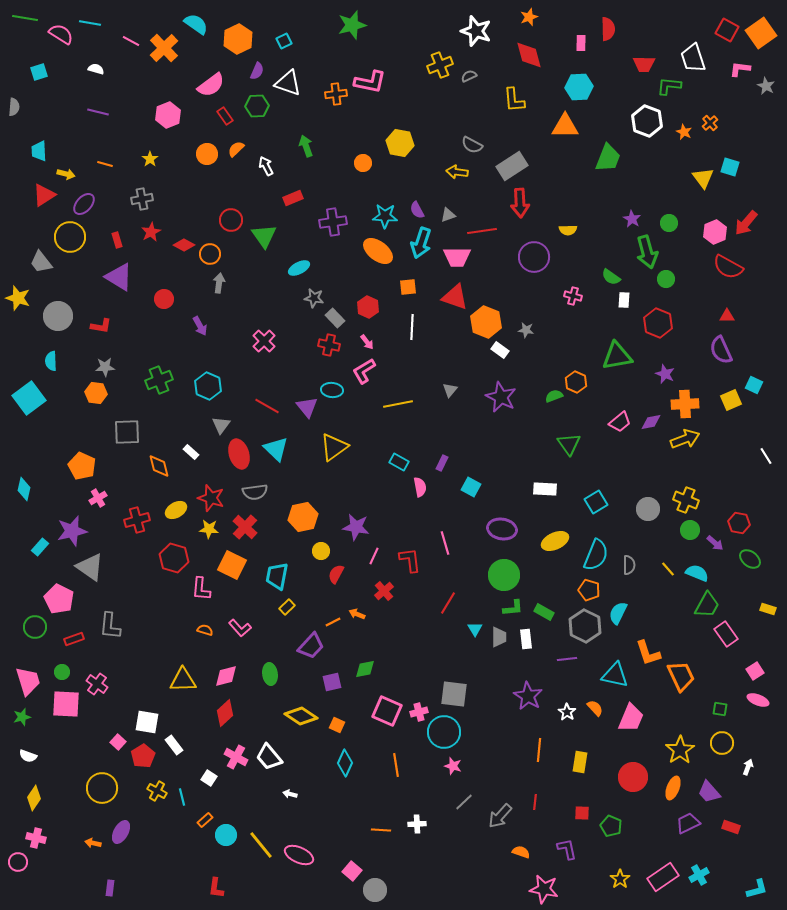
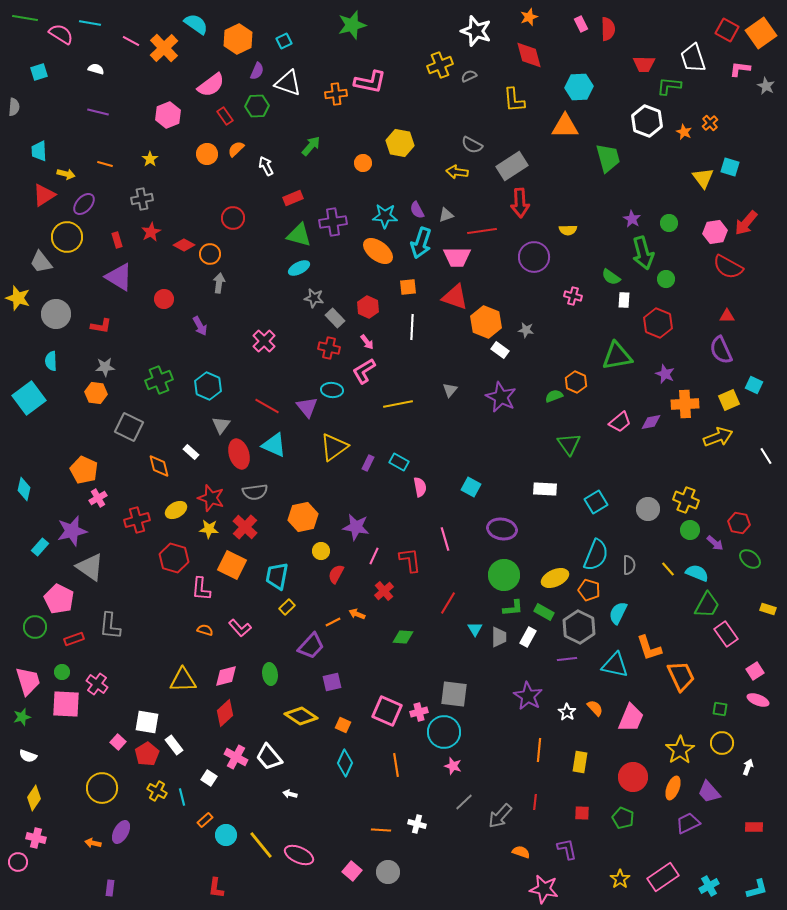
pink rectangle at (581, 43): moved 19 px up; rotated 28 degrees counterclockwise
green arrow at (306, 146): moved 5 px right; rotated 60 degrees clockwise
green trapezoid at (608, 158): rotated 36 degrees counterclockwise
gray triangle at (448, 215): moved 2 px left
red circle at (231, 220): moved 2 px right, 2 px up
pink hexagon at (715, 232): rotated 15 degrees clockwise
green triangle at (264, 236): moved 35 px right, 1 px up; rotated 40 degrees counterclockwise
yellow circle at (70, 237): moved 3 px left
green arrow at (647, 252): moved 4 px left, 1 px down
gray circle at (58, 316): moved 2 px left, 2 px up
red cross at (329, 345): moved 3 px down
yellow square at (731, 400): moved 2 px left
gray square at (127, 432): moved 2 px right, 5 px up; rotated 28 degrees clockwise
yellow arrow at (685, 439): moved 33 px right, 2 px up
cyan triangle at (276, 449): moved 2 px left, 4 px up; rotated 20 degrees counterclockwise
purple rectangle at (442, 463): moved 74 px left
orange pentagon at (82, 466): moved 2 px right, 4 px down
yellow ellipse at (555, 541): moved 37 px down
pink line at (445, 543): moved 4 px up
gray hexagon at (585, 626): moved 6 px left, 1 px down
white rectangle at (526, 639): moved 2 px right, 2 px up; rotated 36 degrees clockwise
orange L-shape at (648, 653): moved 1 px right, 5 px up
green diamond at (365, 669): moved 38 px right, 32 px up; rotated 15 degrees clockwise
cyan triangle at (615, 675): moved 10 px up
orange square at (337, 725): moved 6 px right
red pentagon at (143, 756): moved 4 px right, 2 px up
white cross at (417, 824): rotated 18 degrees clockwise
green pentagon at (611, 826): moved 12 px right, 8 px up
red rectangle at (731, 827): moved 23 px right; rotated 18 degrees counterclockwise
cyan cross at (699, 875): moved 10 px right, 11 px down
gray circle at (375, 890): moved 13 px right, 18 px up
